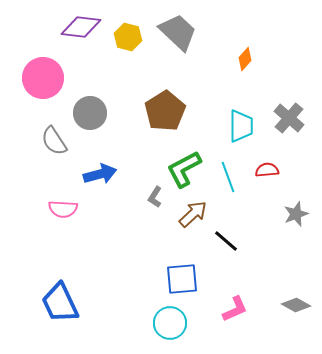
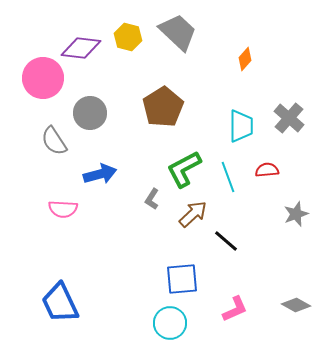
purple diamond: moved 21 px down
brown pentagon: moved 2 px left, 4 px up
gray L-shape: moved 3 px left, 2 px down
